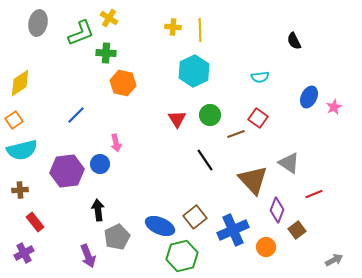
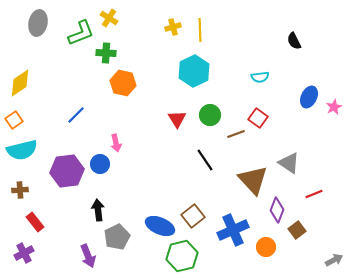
yellow cross at (173, 27): rotated 21 degrees counterclockwise
brown square at (195, 217): moved 2 px left, 1 px up
